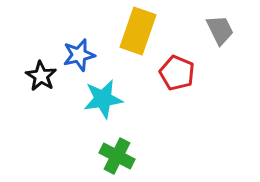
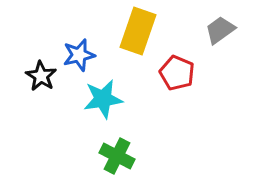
gray trapezoid: rotated 100 degrees counterclockwise
